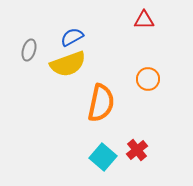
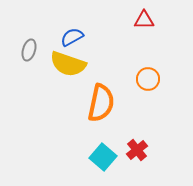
yellow semicircle: rotated 39 degrees clockwise
